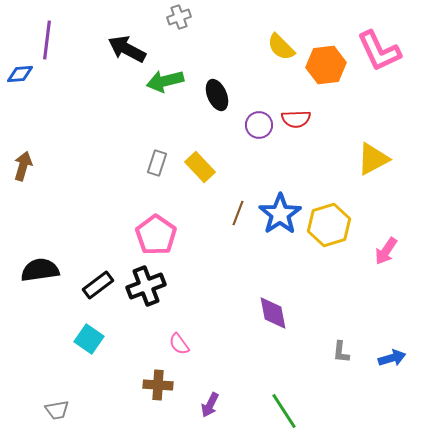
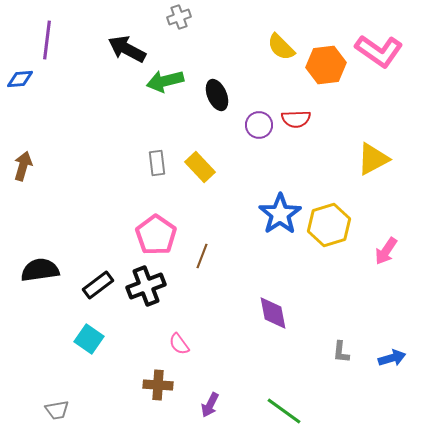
pink L-shape: rotated 30 degrees counterclockwise
blue diamond: moved 5 px down
gray rectangle: rotated 25 degrees counterclockwise
brown line: moved 36 px left, 43 px down
green line: rotated 21 degrees counterclockwise
